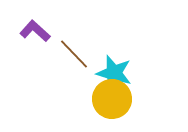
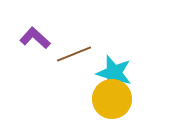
purple L-shape: moved 7 px down
brown line: rotated 68 degrees counterclockwise
